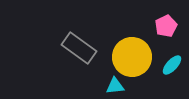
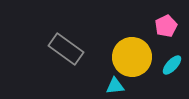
gray rectangle: moved 13 px left, 1 px down
